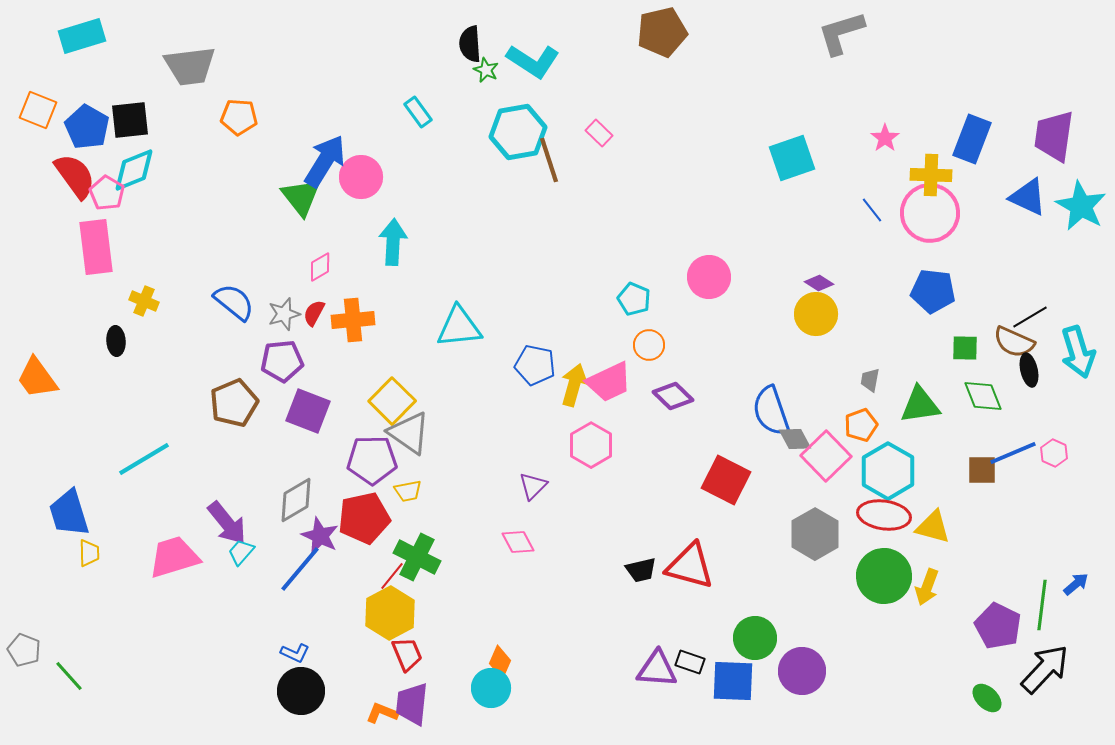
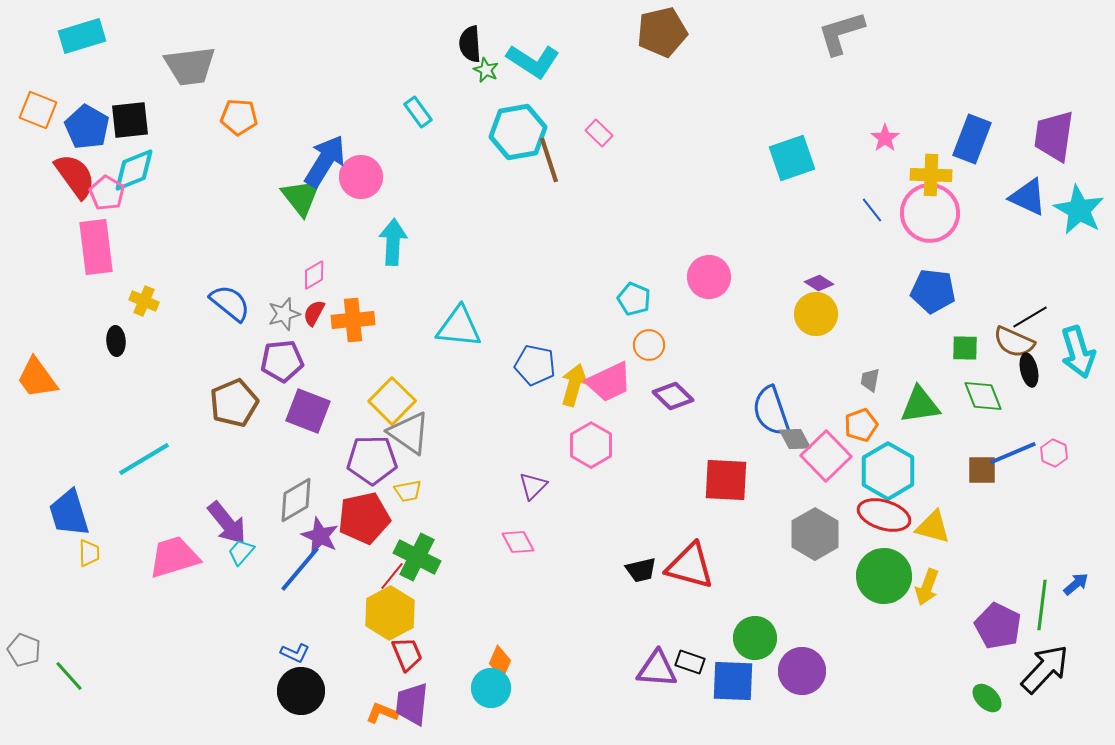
cyan star at (1081, 206): moved 2 px left, 4 px down
pink diamond at (320, 267): moved 6 px left, 8 px down
blue semicircle at (234, 302): moved 4 px left, 1 px down
cyan triangle at (459, 327): rotated 12 degrees clockwise
red square at (726, 480): rotated 24 degrees counterclockwise
red ellipse at (884, 515): rotated 9 degrees clockwise
